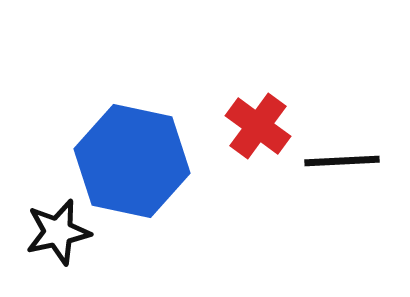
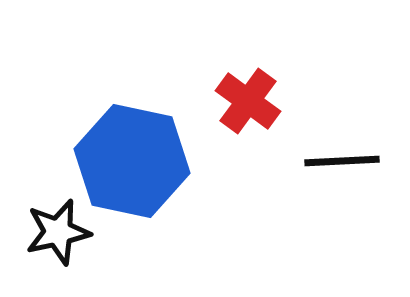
red cross: moved 10 px left, 25 px up
